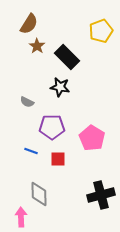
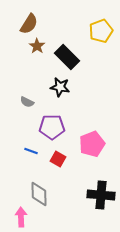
pink pentagon: moved 6 px down; rotated 20 degrees clockwise
red square: rotated 28 degrees clockwise
black cross: rotated 20 degrees clockwise
